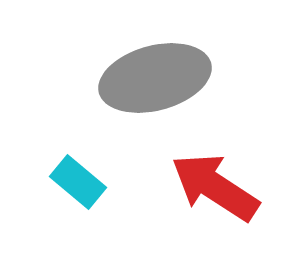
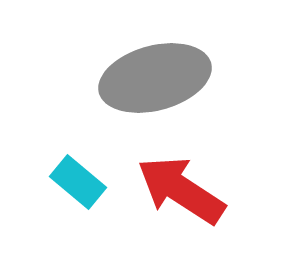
red arrow: moved 34 px left, 3 px down
